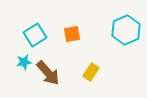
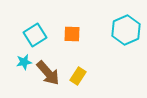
orange square: rotated 12 degrees clockwise
yellow rectangle: moved 13 px left, 4 px down
